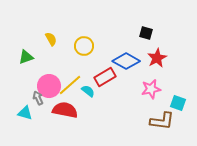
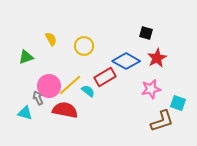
brown L-shape: rotated 25 degrees counterclockwise
